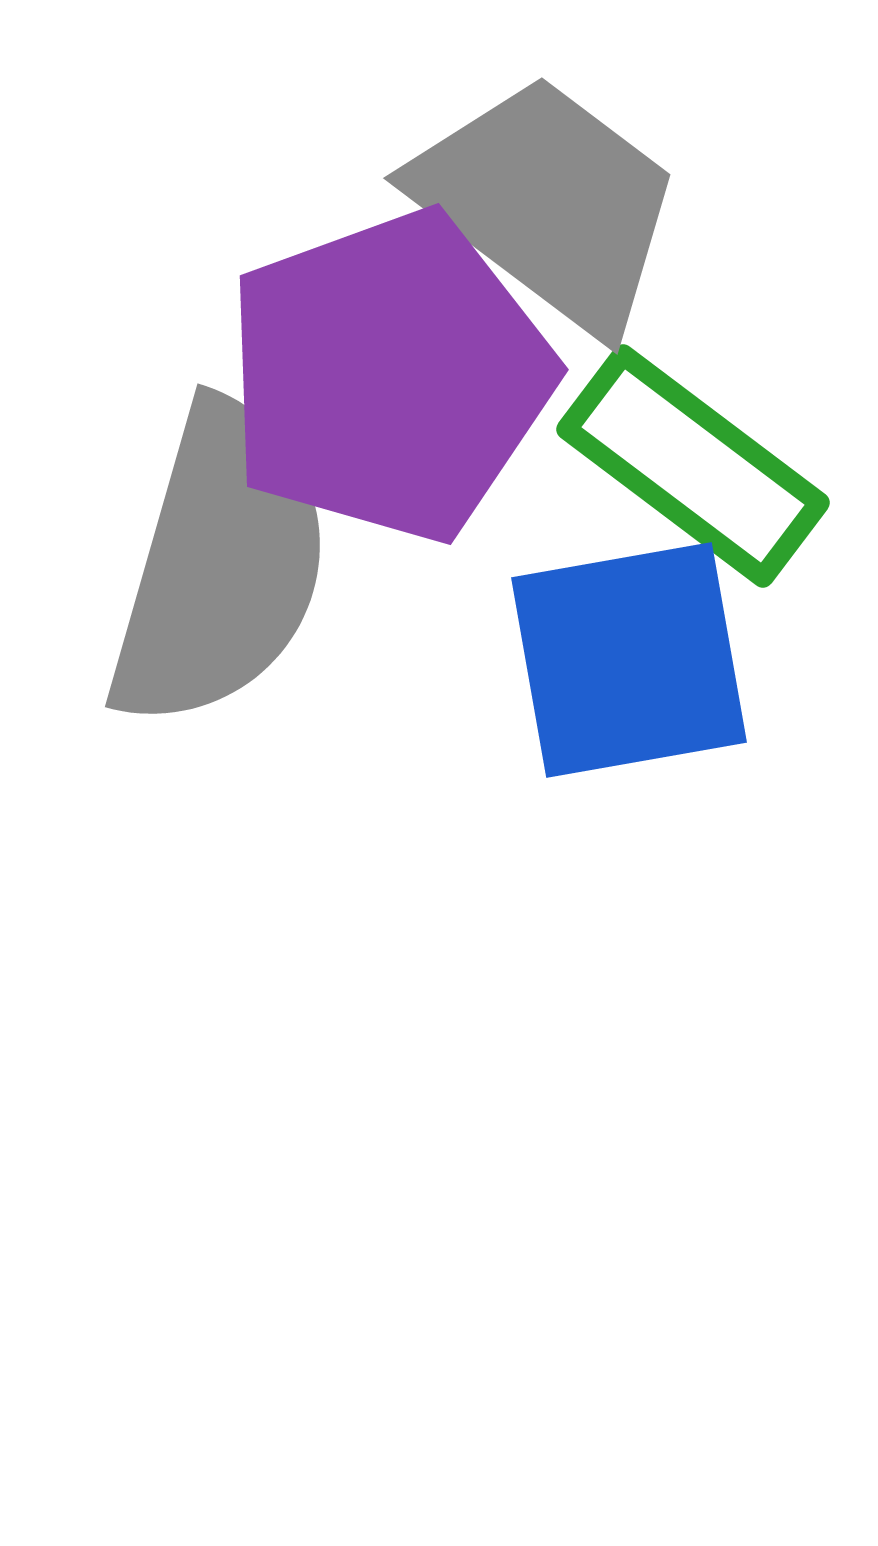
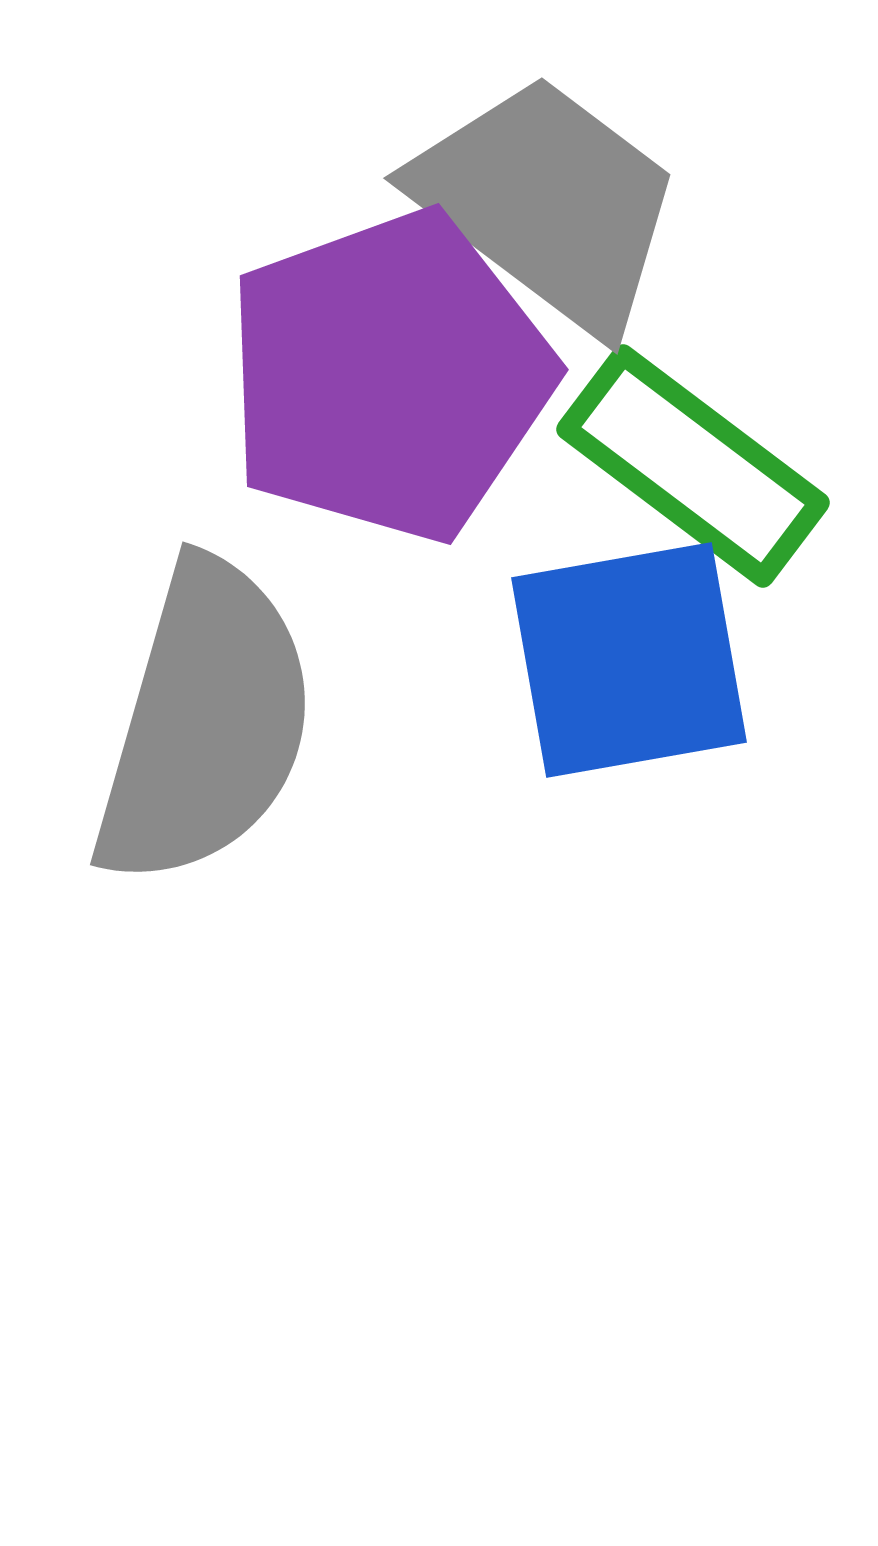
gray semicircle: moved 15 px left, 158 px down
